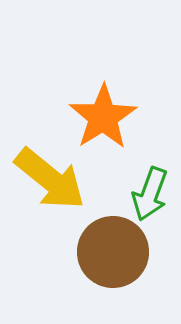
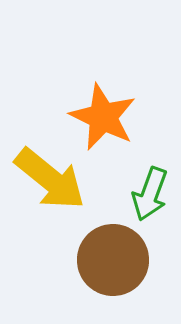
orange star: rotated 14 degrees counterclockwise
brown circle: moved 8 px down
